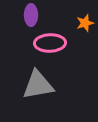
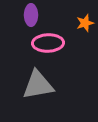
pink ellipse: moved 2 px left
